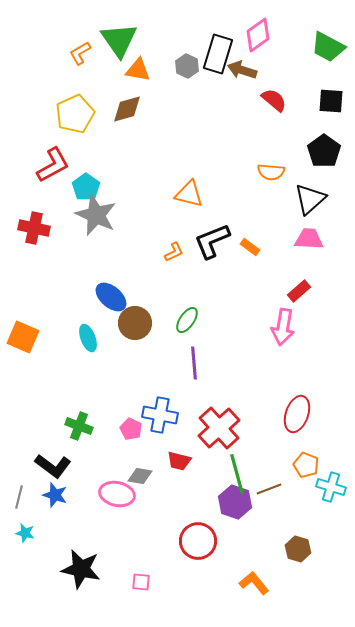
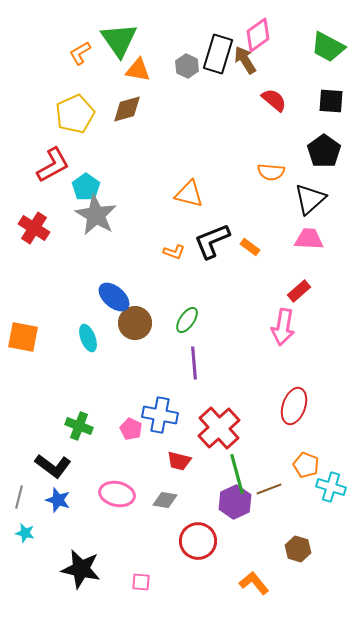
brown arrow at (242, 70): moved 3 px right, 10 px up; rotated 40 degrees clockwise
gray star at (96, 215): rotated 6 degrees clockwise
red cross at (34, 228): rotated 20 degrees clockwise
orange L-shape at (174, 252): rotated 45 degrees clockwise
blue ellipse at (111, 297): moved 3 px right
orange square at (23, 337): rotated 12 degrees counterclockwise
red ellipse at (297, 414): moved 3 px left, 8 px up
gray diamond at (140, 476): moved 25 px right, 24 px down
blue star at (55, 495): moved 3 px right, 5 px down
purple hexagon at (235, 502): rotated 16 degrees clockwise
